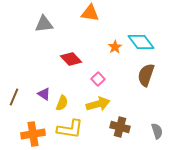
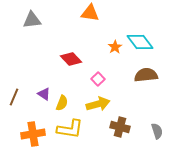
gray triangle: moved 12 px left, 4 px up
cyan diamond: moved 1 px left
brown semicircle: rotated 65 degrees clockwise
